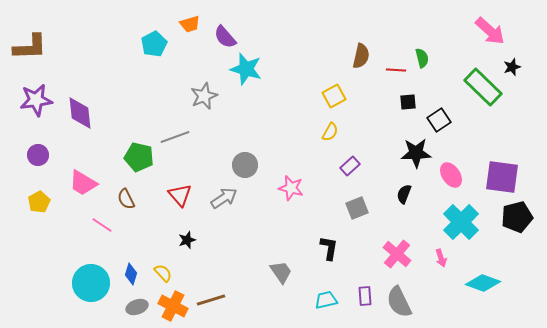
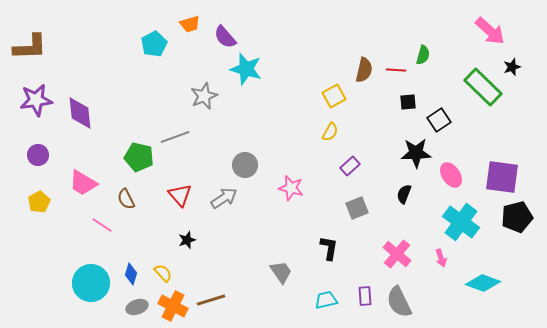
brown semicircle at (361, 56): moved 3 px right, 14 px down
green semicircle at (422, 58): moved 1 px right, 3 px up; rotated 30 degrees clockwise
cyan cross at (461, 222): rotated 9 degrees counterclockwise
